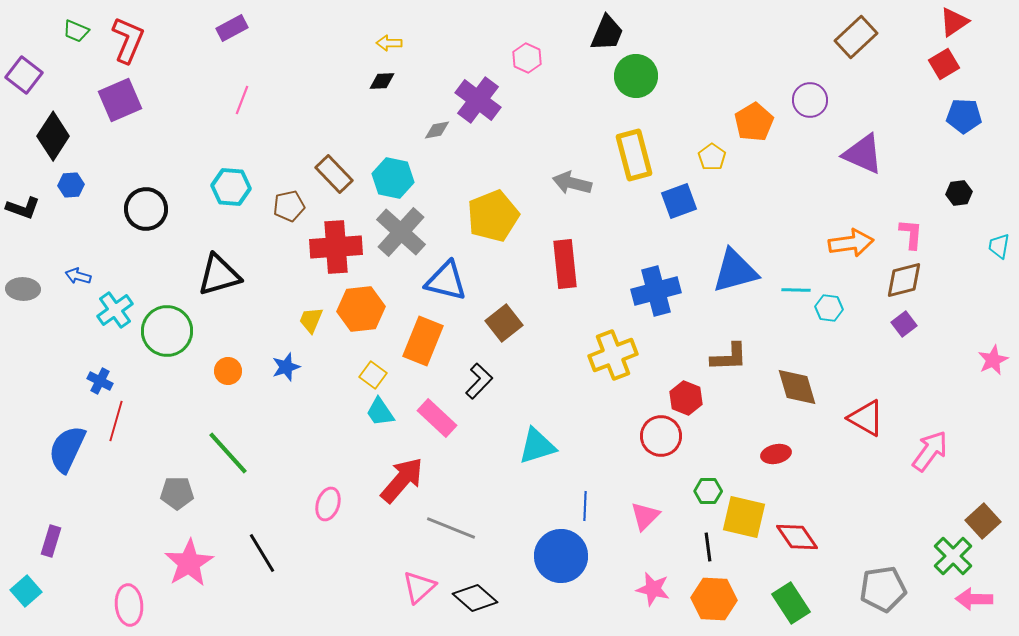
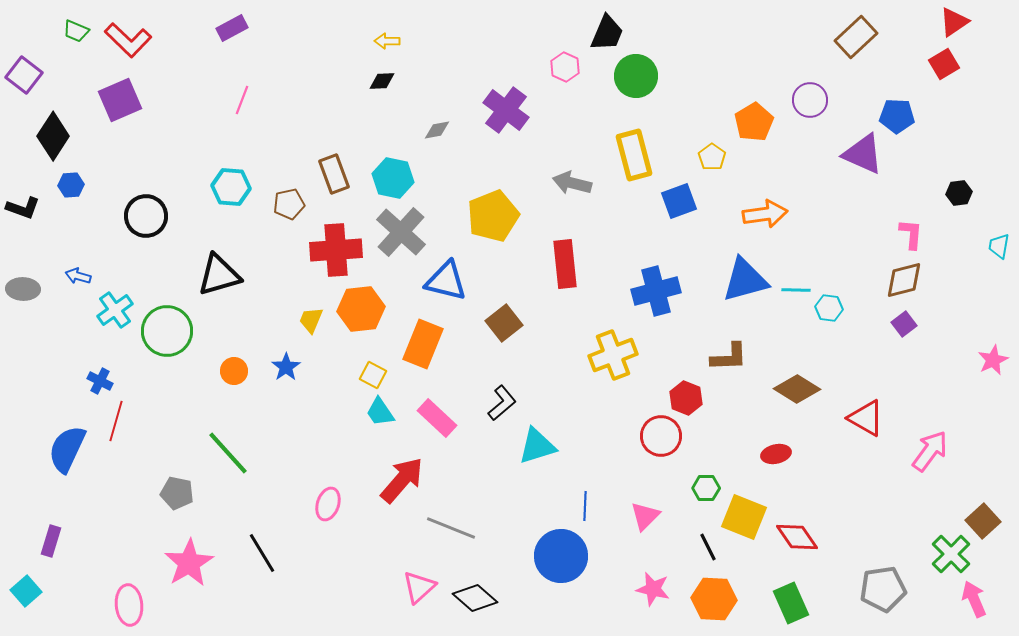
red L-shape at (128, 40): rotated 111 degrees clockwise
yellow arrow at (389, 43): moved 2 px left, 2 px up
pink hexagon at (527, 58): moved 38 px right, 9 px down
purple cross at (478, 100): moved 28 px right, 10 px down
blue pentagon at (964, 116): moved 67 px left
brown rectangle at (334, 174): rotated 24 degrees clockwise
brown pentagon at (289, 206): moved 2 px up
black circle at (146, 209): moved 7 px down
orange arrow at (851, 243): moved 86 px left, 29 px up
red cross at (336, 247): moved 3 px down
blue triangle at (735, 271): moved 10 px right, 9 px down
orange rectangle at (423, 341): moved 3 px down
blue star at (286, 367): rotated 16 degrees counterclockwise
orange circle at (228, 371): moved 6 px right
yellow square at (373, 375): rotated 8 degrees counterclockwise
black L-shape at (479, 381): moved 23 px right, 22 px down; rotated 6 degrees clockwise
brown diamond at (797, 387): moved 2 px down; rotated 42 degrees counterclockwise
green hexagon at (708, 491): moved 2 px left, 3 px up
gray pentagon at (177, 493): rotated 12 degrees clockwise
yellow square at (744, 517): rotated 9 degrees clockwise
black line at (708, 547): rotated 20 degrees counterclockwise
green cross at (953, 556): moved 2 px left, 2 px up
pink arrow at (974, 599): rotated 66 degrees clockwise
green rectangle at (791, 603): rotated 9 degrees clockwise
